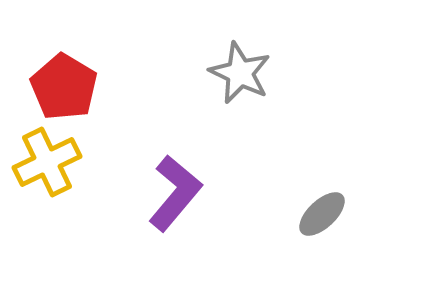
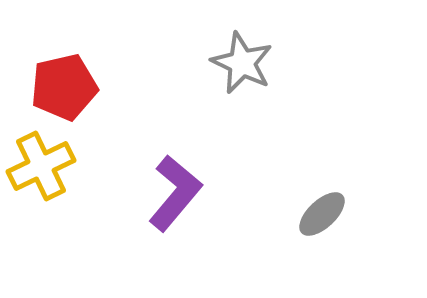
gray star: moved 2 px right, 10 px up
red pentagon: rotated 28 degrees clockwise
yellow cross: moved 6 px left, 4 px down
